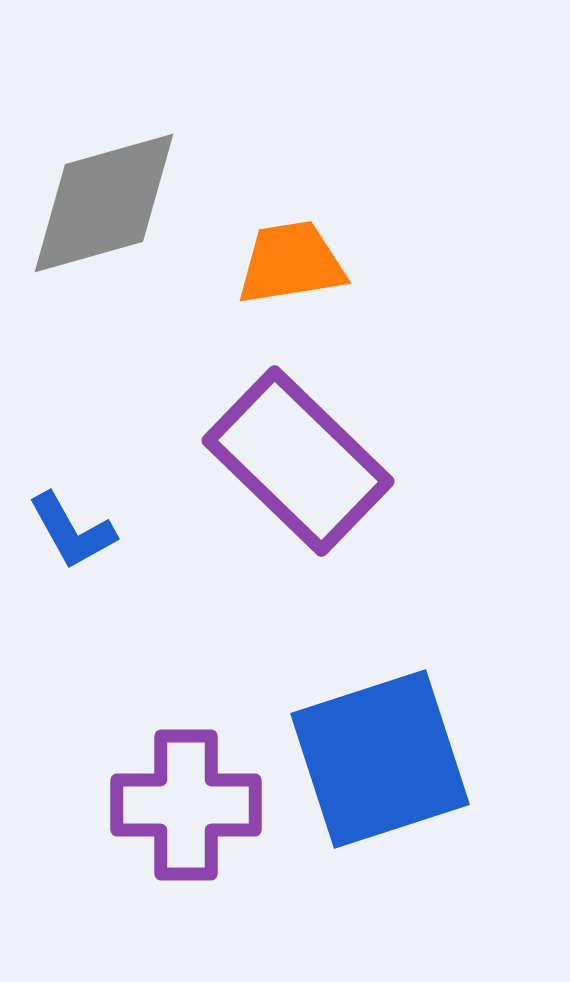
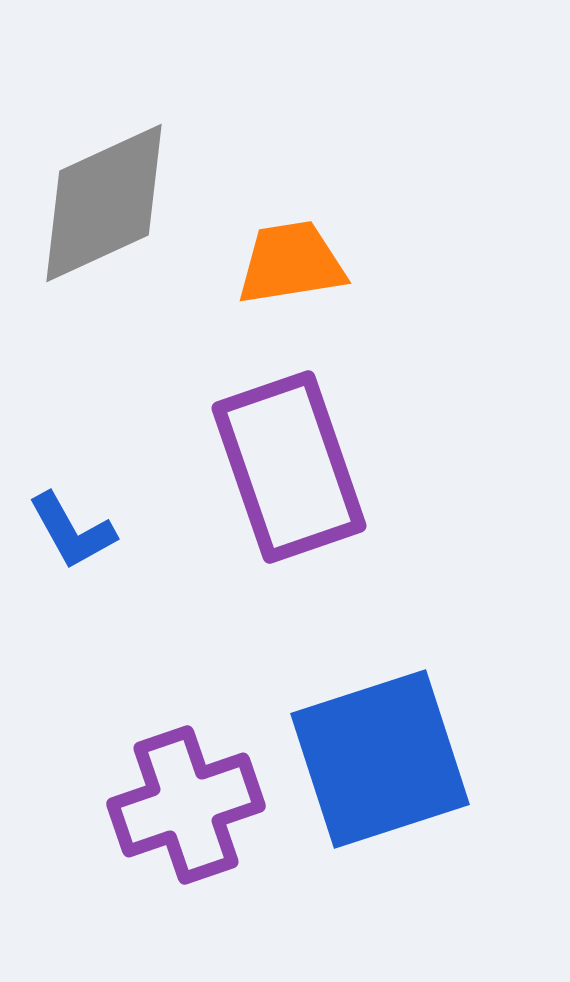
gray diamond: rotated 9 degrees counterclockwise
purple rectangle: moved 9 px left, 6 px down; rotated 27 degrees clockwise
purple cross: rotated 19 degrees counterclockwise
